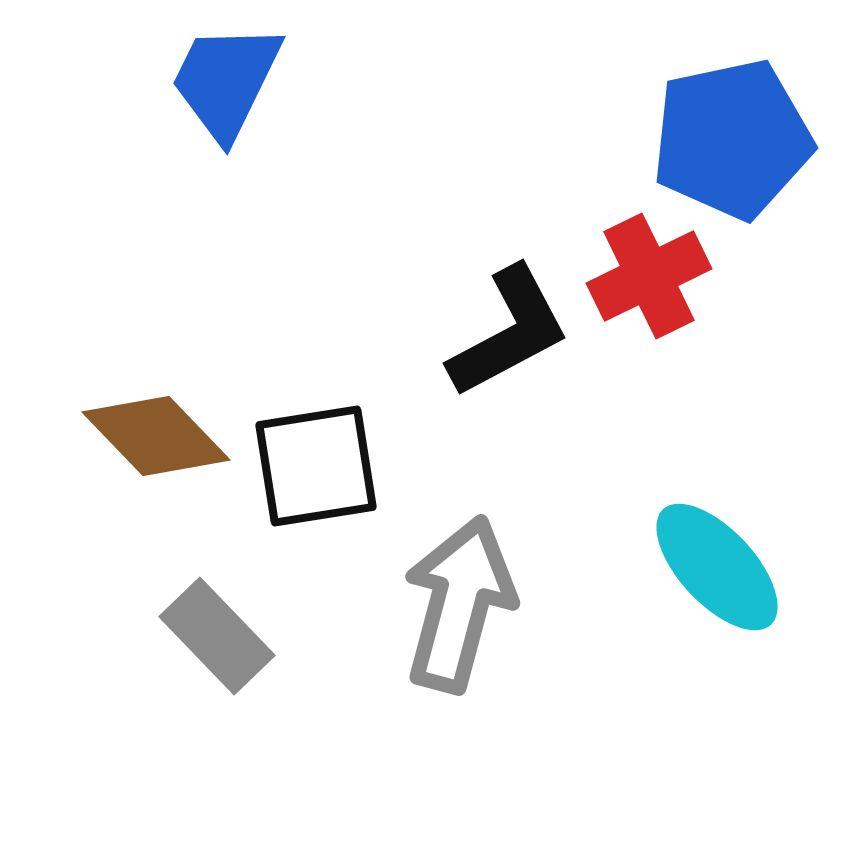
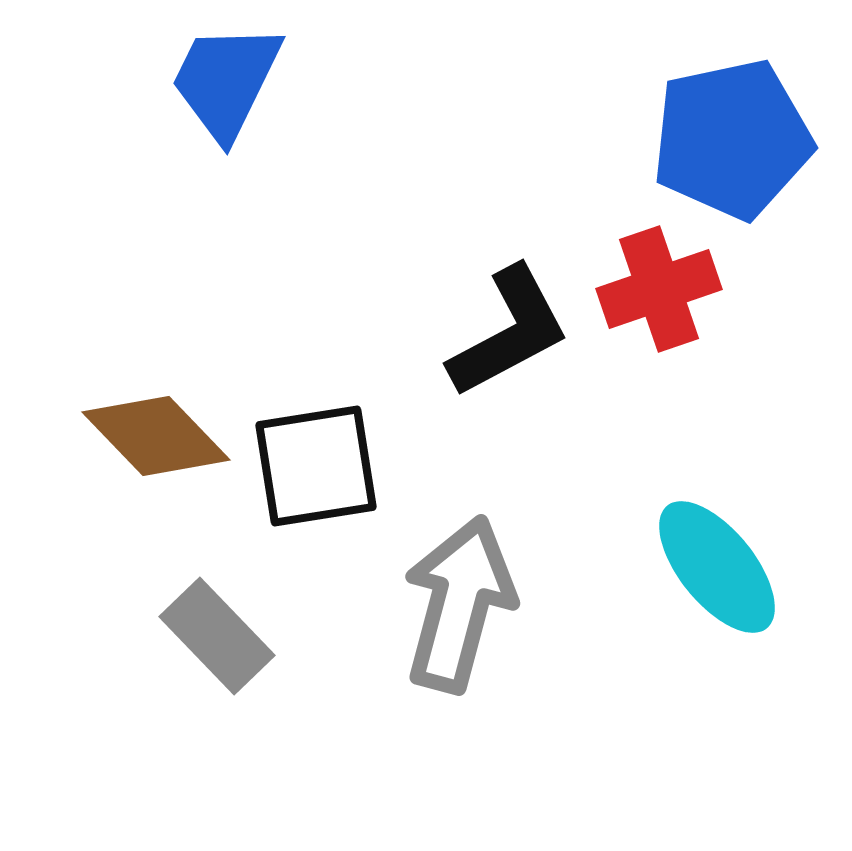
red cross: moved 10 px right, 13 px down; rotated 7 degrees clockwise
cyan ellipse: rotated 4 degrees clockwise
